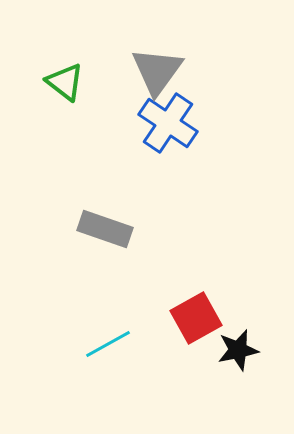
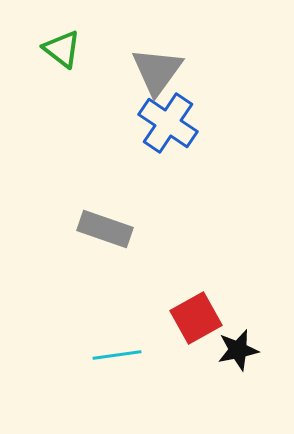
green triangle: moved 3 px left, 33 px up
cyan line: moved 9 px right, 11 px down; rotated 21 degrees clockwise
